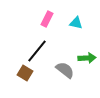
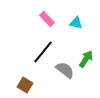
pink rectangle: rotated 70 degrees counterclockwise
black line: moved 6 px right, 1 px down
green arrow: moved 1 px left, 1 px down; rotated 54 degrees counterclockwise
brown square: moved 12 px down
